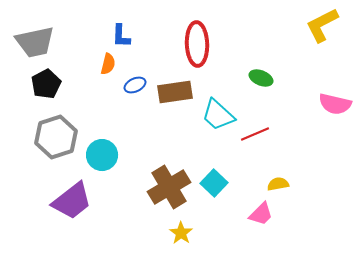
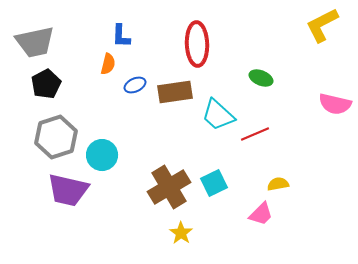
cyan square: rotated 20 degrees clockwise
purple trapezoid: moved 4 px left, 11 px up; rotated 51 degrees clockwise
